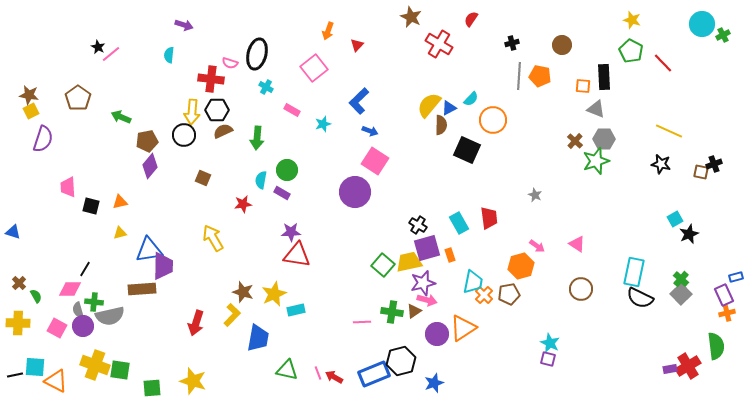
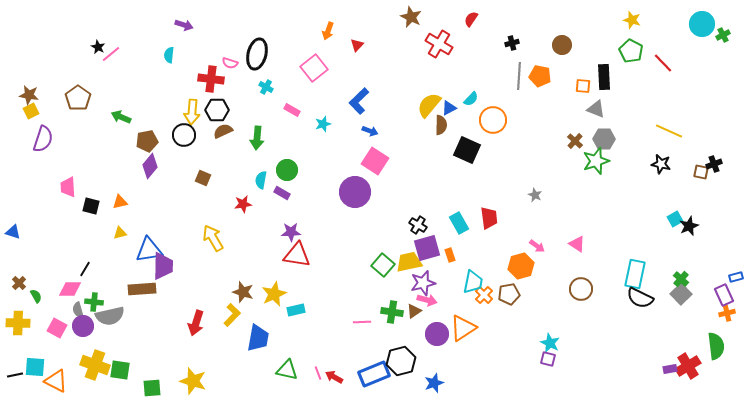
black star at (689, 234): moved 8 px up
cyan rectangle at (634, 272): moved 1 px right, 2 px down
